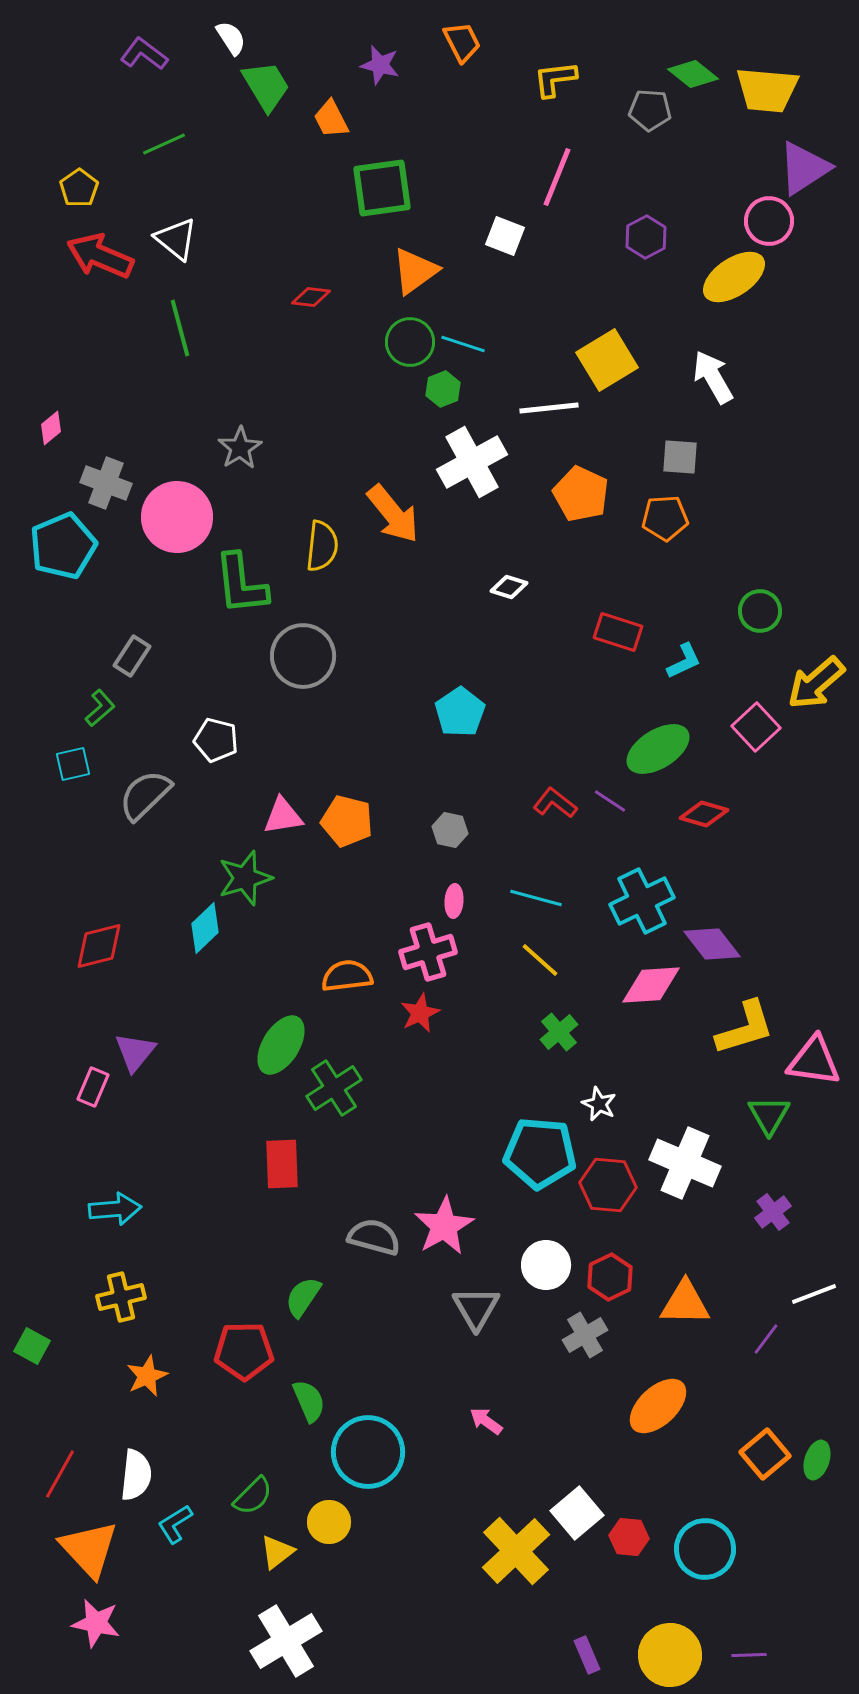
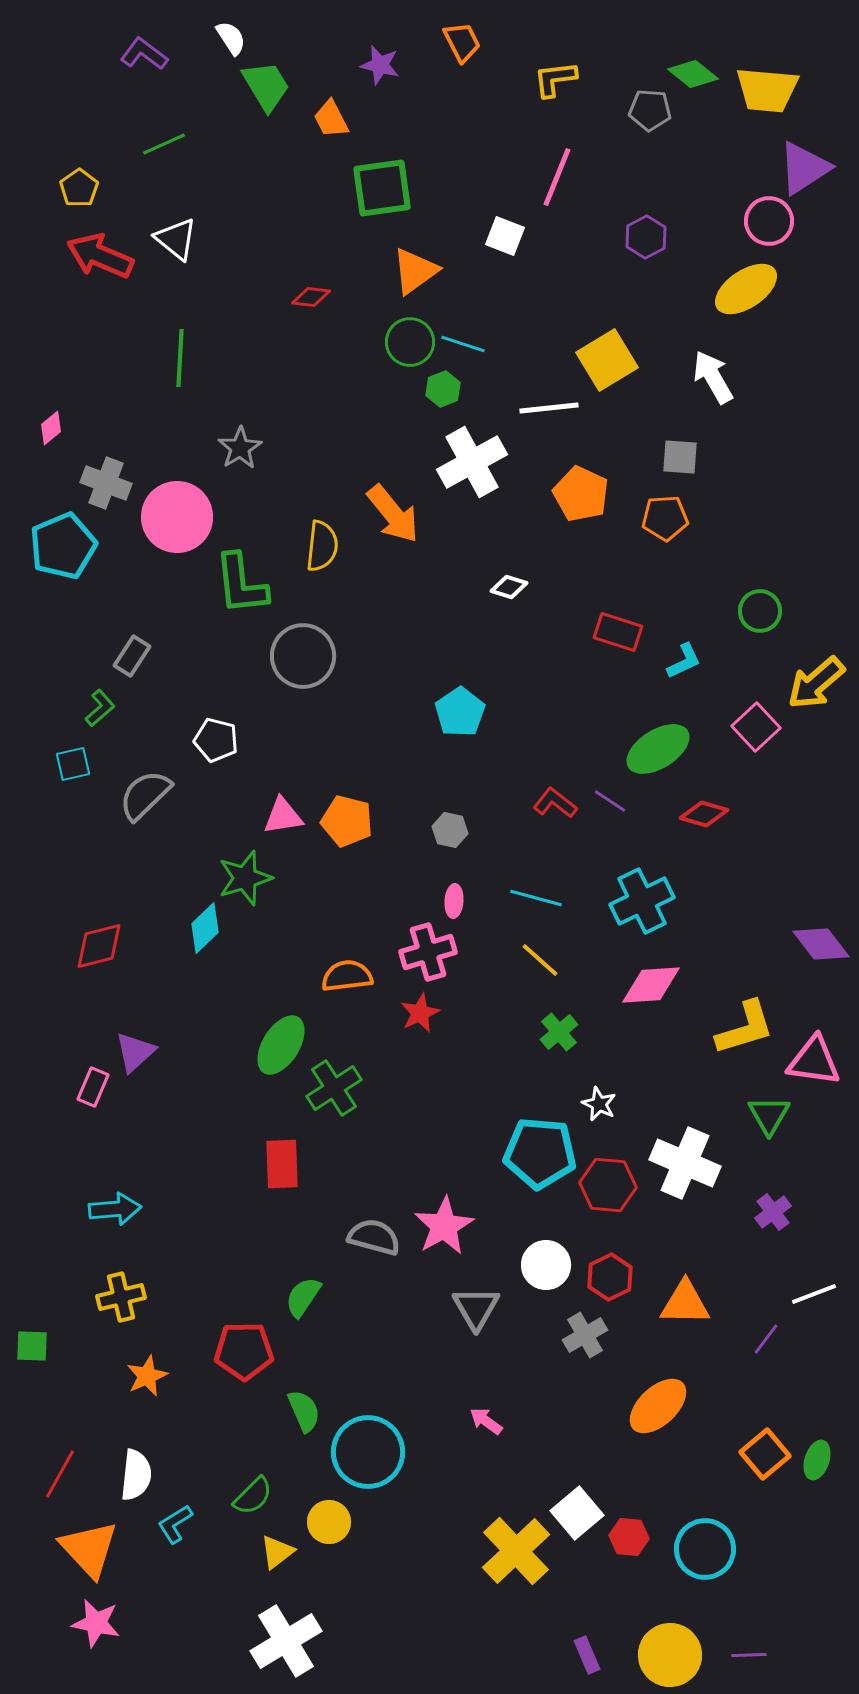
yellow ellipse at (734, 277): moved 12 px right, 12 px down
green line at (180, 328): moved 30 px down; rotated 18 degrees clockwise
purple diamond at (712, 944): moved 109 px right
purple triangle at (135, 1052): rotated 9 degrees clockwise
green square at (32, 1346): rotated 27 degrees counterclockwise
green semicircle at (309, 1401): moved 5 px left, 10 px down
